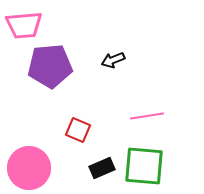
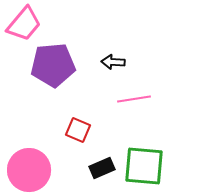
pink trapezoid: moved 1 px up; rotated 45 degrees counterclockwise
black arrow: moved 2 px down; rotated 25 degrees clockwise
purple pentagon: moved 3 px right, 1 px up
pink line: moved 13 px left, 17 px up
pink circle: moved 2 px down
